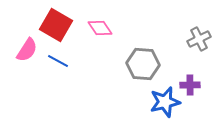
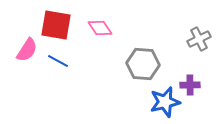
red square: rotated 20 degrees counterclockwise
